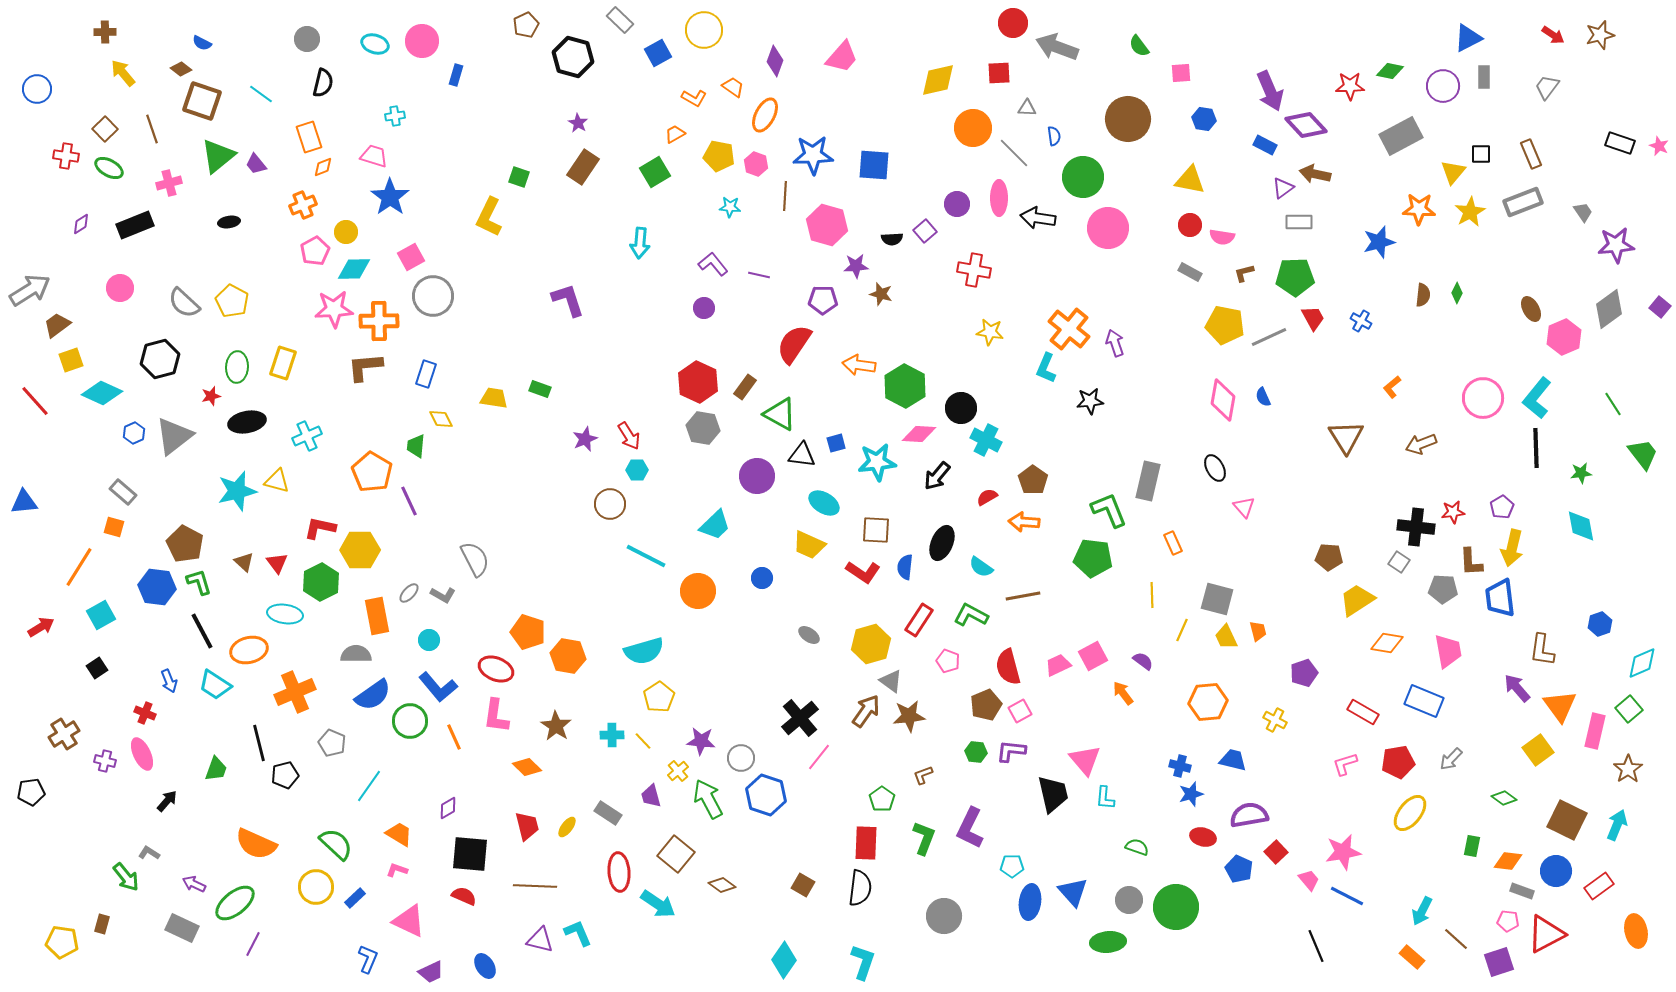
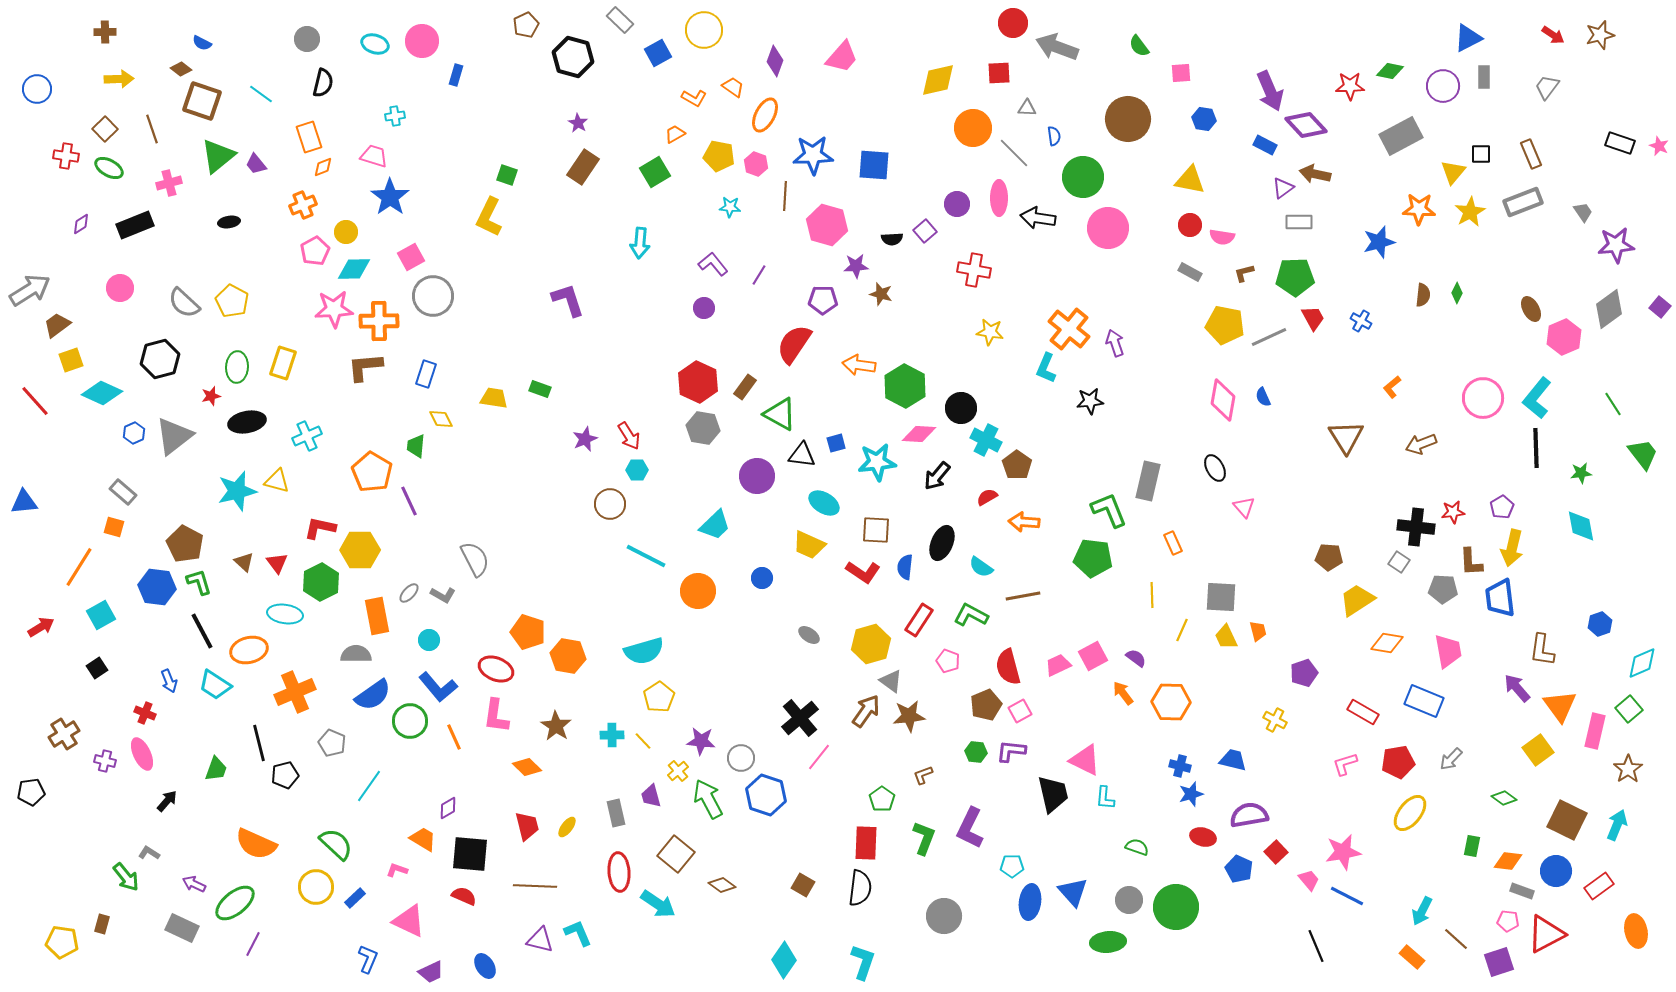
yellow arrow at (123, 73): moved 4 px left, 6 px down; rotated 128 degrees clockwise
green square at (519, 177): moved 12 px left, 2 px up
purple line at (759, 275): rotated 70 degrees counterclockwise
brown pentagon at (1033, 480): moved 16 px left, 15 px up
gray square at (1217, 599): moved 4 px right, 2 px up; rotated 12 degrees counterclockwise
purple semicircle at (1143, 661): moved 7 px left, 3 px up
orange hexagon at (1208, 702): moved 37 px left; rotated 6 degrees clockwise
pink triangle at (1085, 760): rotated 24 degrees counterclockwise
gray rectangle at (608, 813): moved 8 px right; rotated 44 degrees clockwise
orange trapezoid at (399, 834): moved 24 px right, 5 px down
